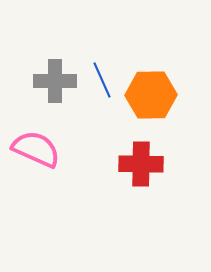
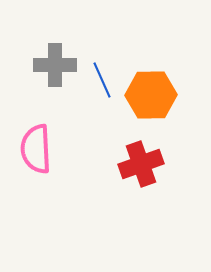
gray cross: moved 16 px up
pink semicircle: rotated 117 degrees counterclockwise
red cross: rotated 21 degrees counterclockwise
